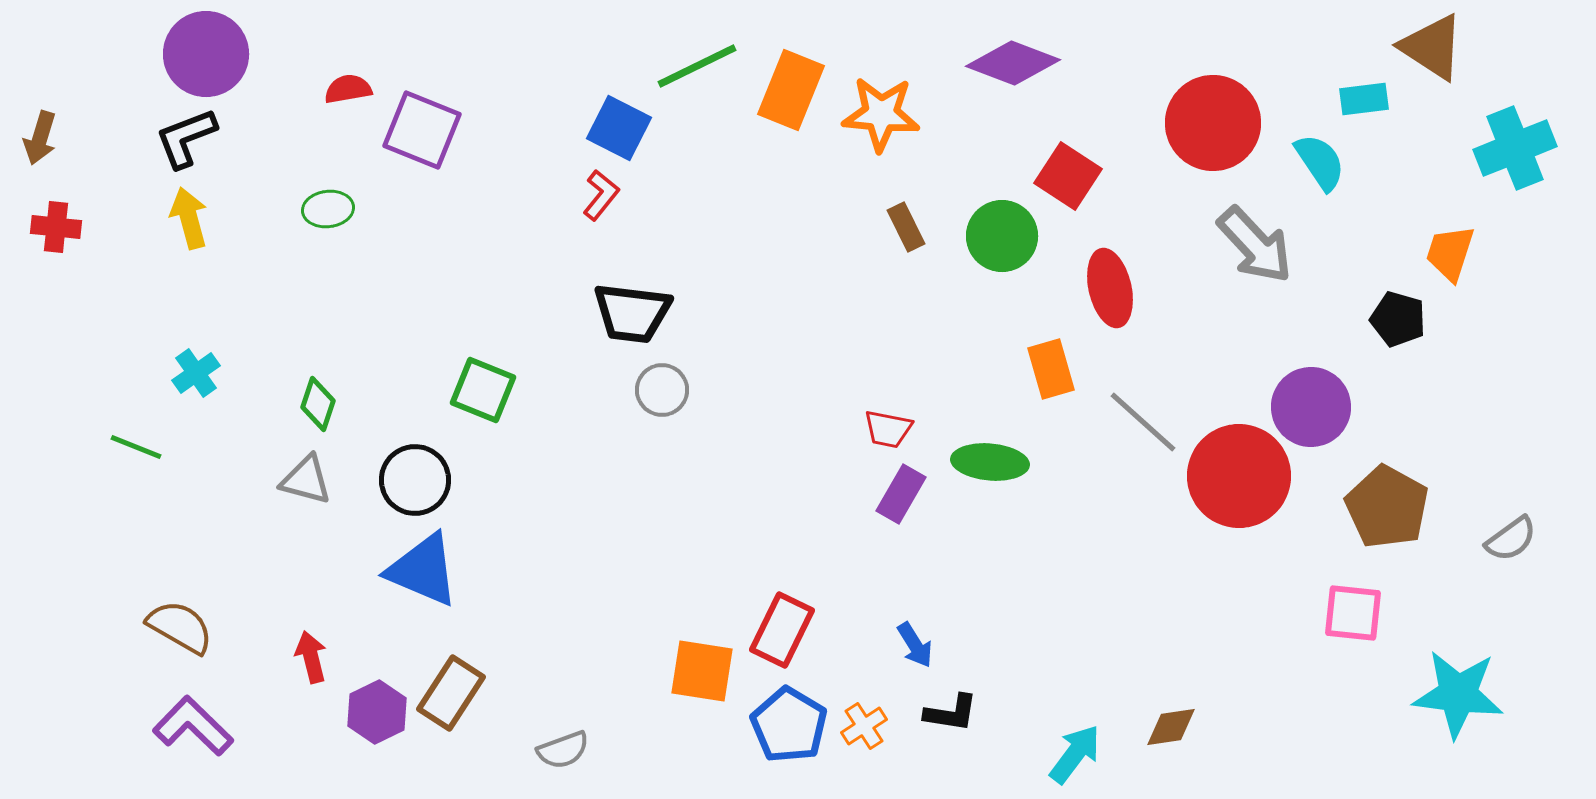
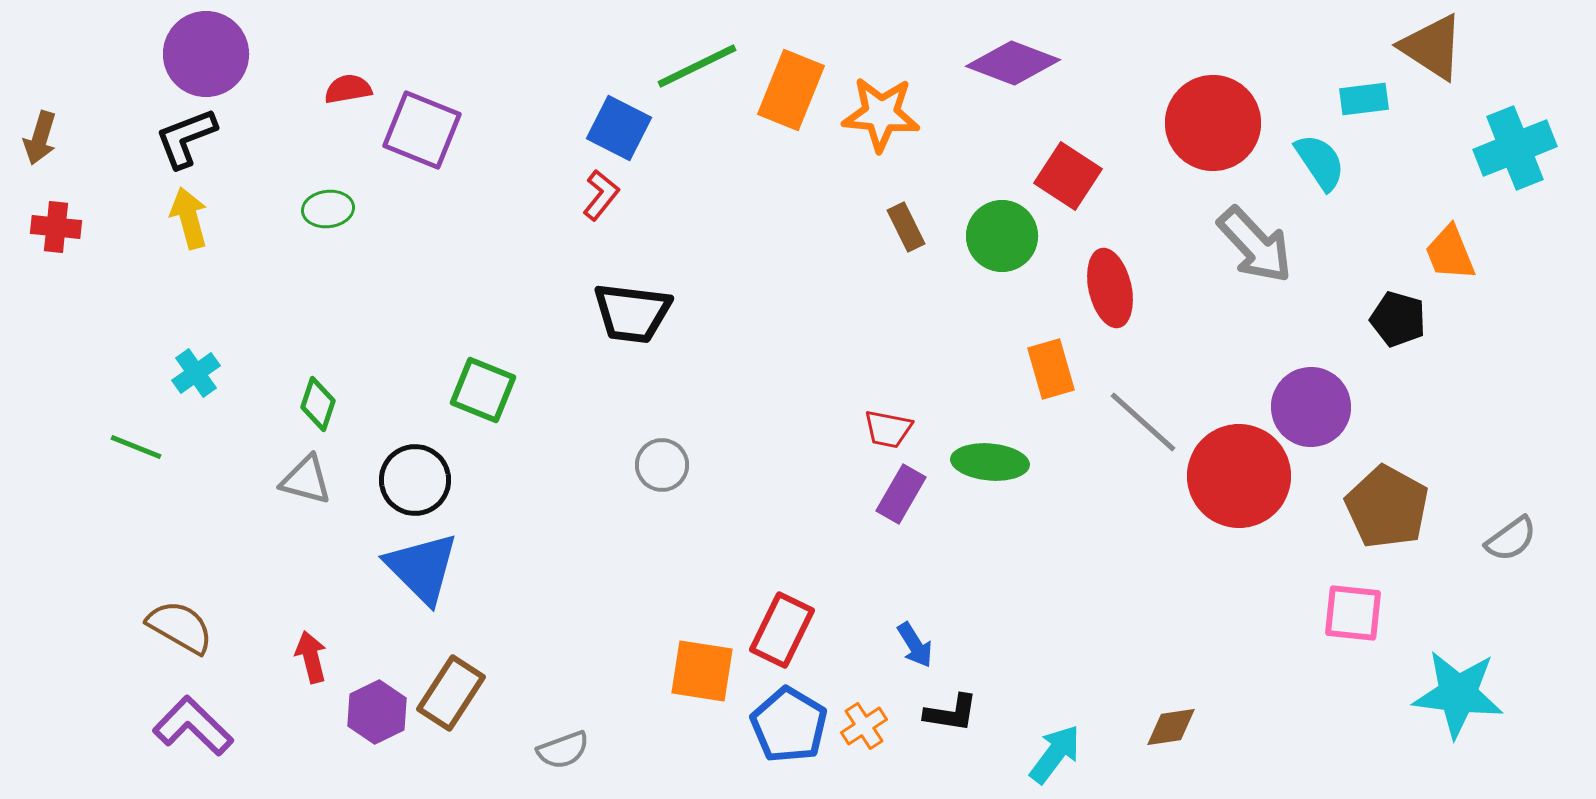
orange trapezoid at (1450, 253): rotated 40 degrees counterclockwise
gray circle at (662, 390): moved 75 px down
blue triangle at (423, 570): moved 1 px left, 2 px up; rotated 22 degrees clockwise
cyan arrow at (1075, 754): moved 20 px left
